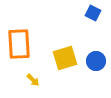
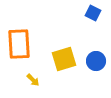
yellow square: moved 1 px left, 1 px down
